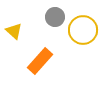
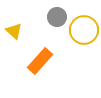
gray circle: moved 2 px right
yellow circle: moved 1 px right
